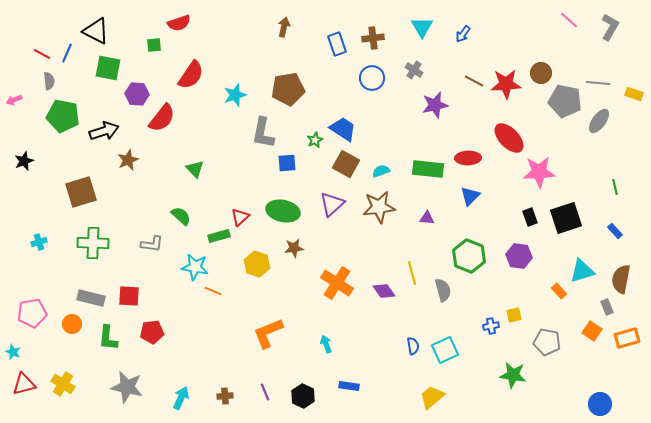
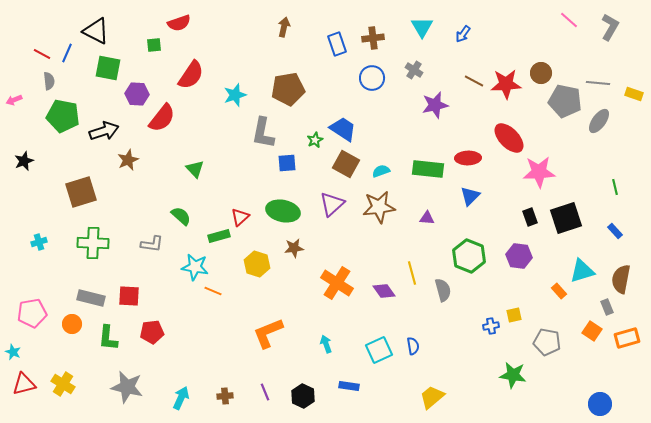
cyan square at (445, 350): moved 66 px left
